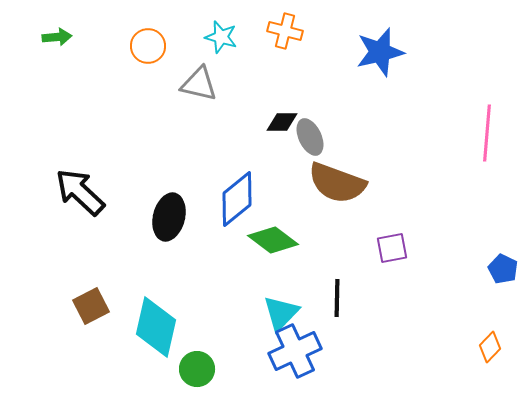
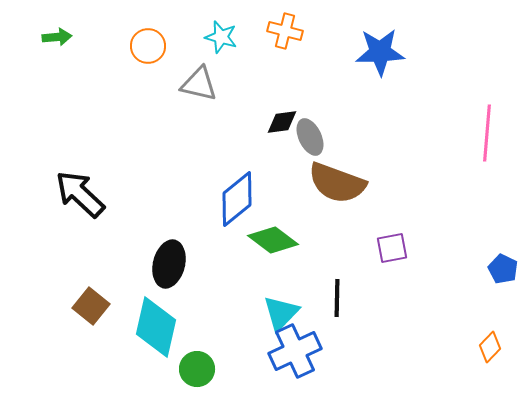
blue star: rotated 12 degrees clockwise
black diamond: rotated 8 degrees counterclockwise
black arrow: moved 2 px down
black ellipse: moved 47 px down
brown square: rotated 24 degrees counterclockwise
